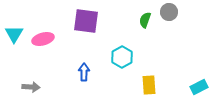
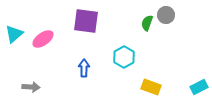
gray circle: moved 3 px left, 3 px down
green semicircle: moved 2 px right, 3 px down
cyan triangle: rotated 18 degrees clockwise
pink ellipse: rotated 20 degrees counterclockwise
cyan hexagon: moved 2 px right
blue arrow: moved 4 px up
yellow rectangle: moved 2 px right, 2 px down; rotated 66 degrees counterclockwise
